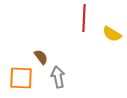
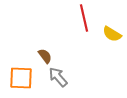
red line: rotated 16 degrees counterclockwise
brown semicircle: moved 4 px right, 1 px up
gray arrow: rotated 30 degrees counterclockwise
